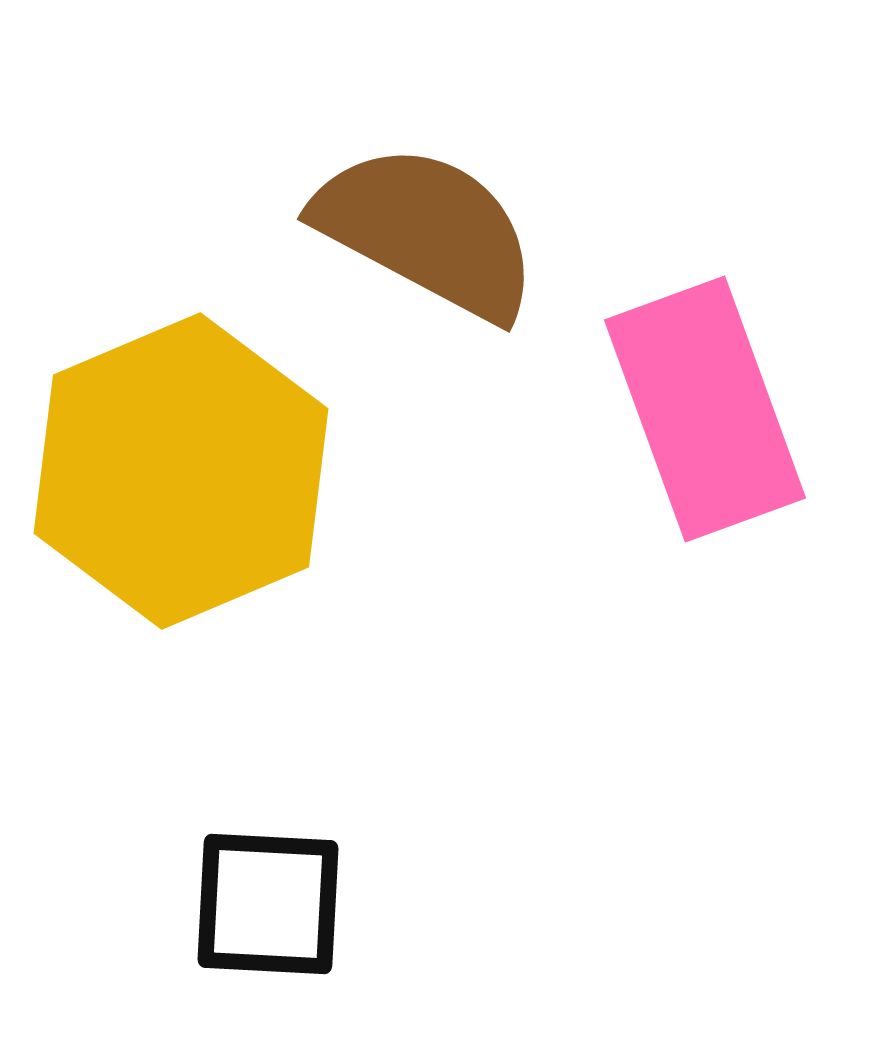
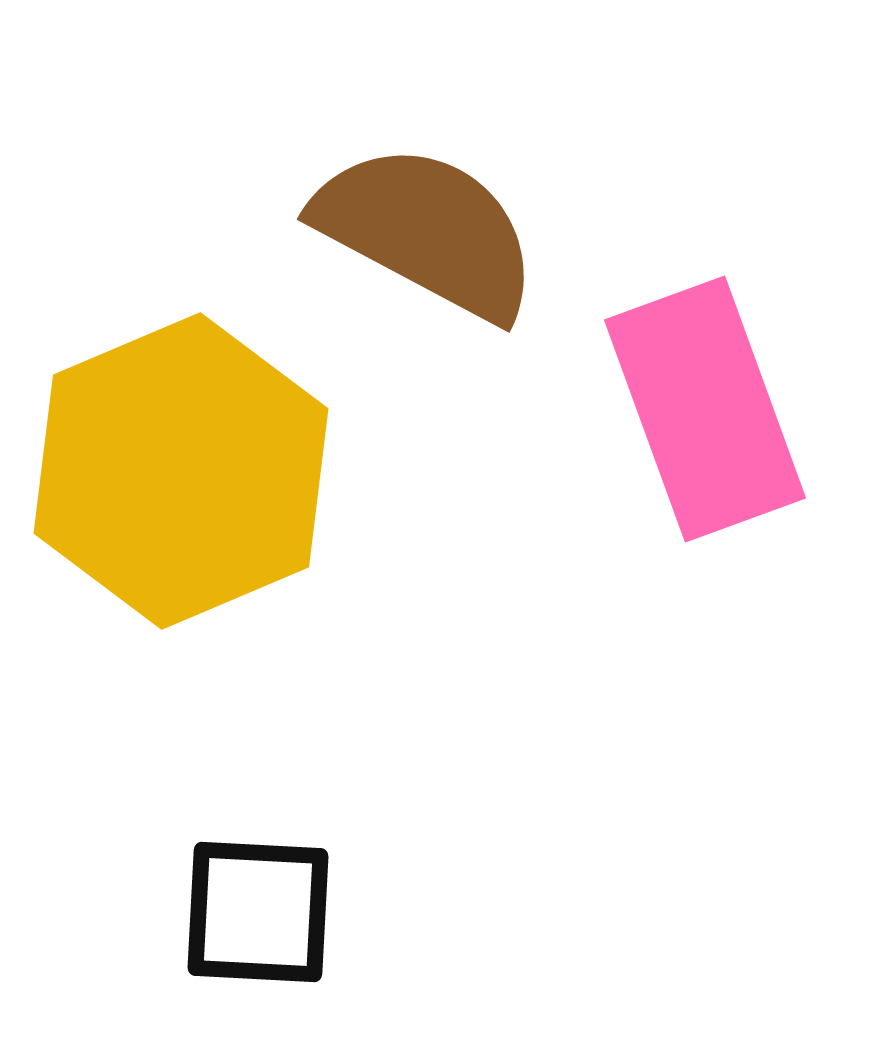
black square: moved 10 px left, 8 px down
